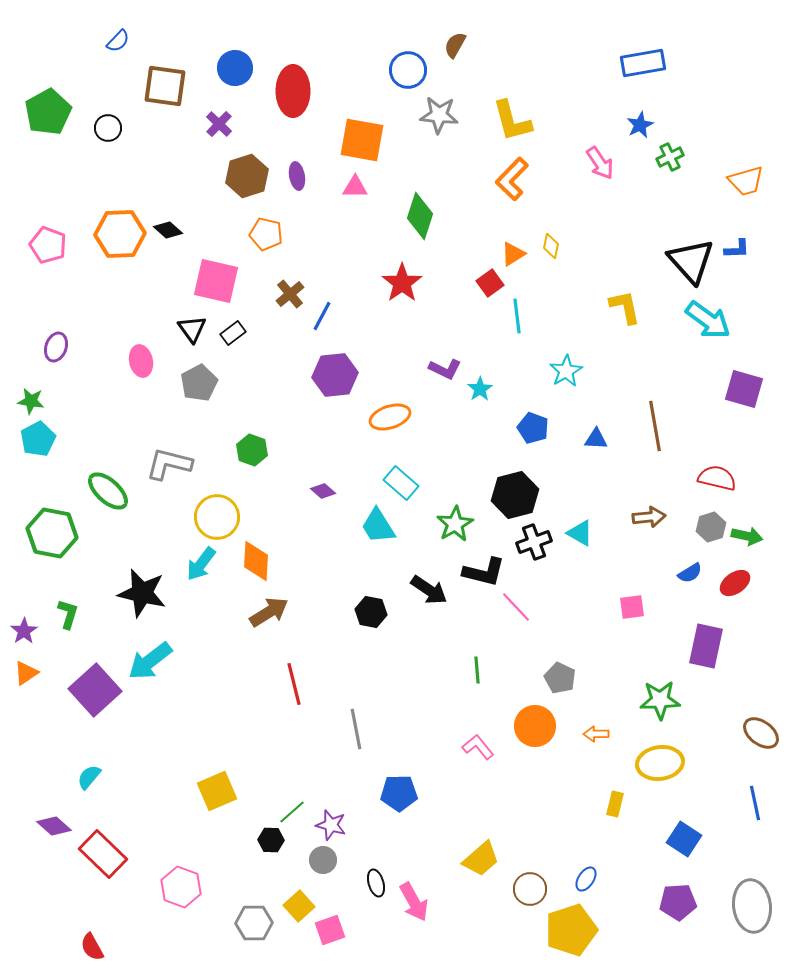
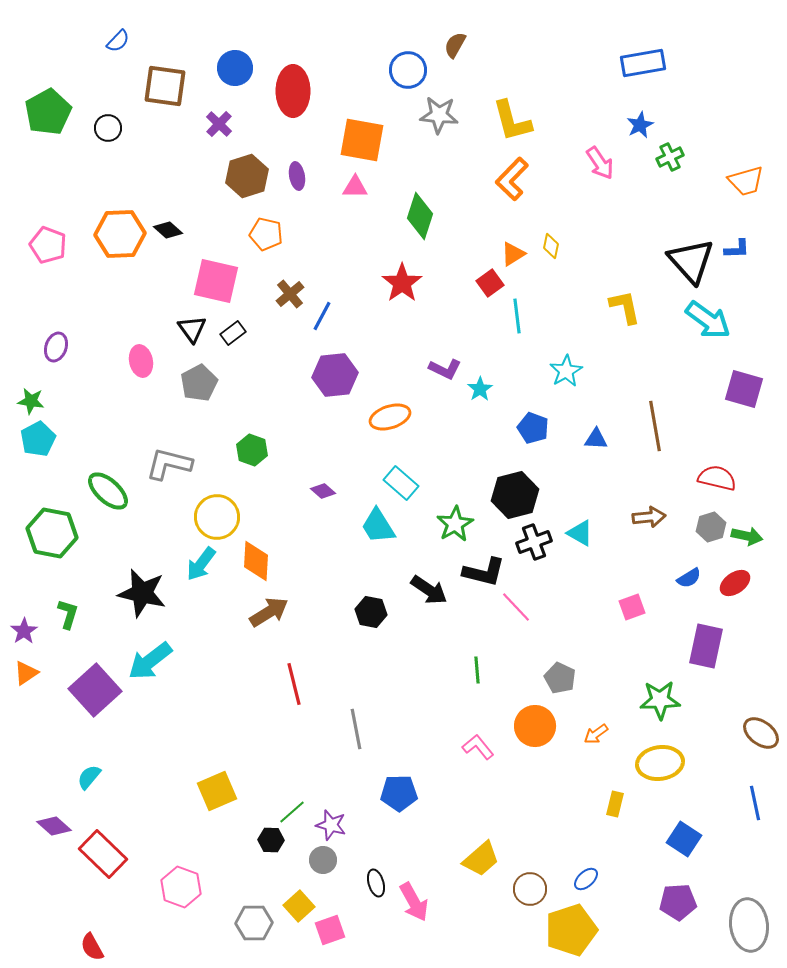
blue semicircle at (690, 573): moved 1 px left, 5 px down
pink square at (632, 607): rotated 12 degrees counterclockwise
orange arrow at (596, 734): rotated 35 degrees counterclockwise
blue ellipse at (586, 879): rotated 15 degrees clockwise
gray ellipse at (752, 906): moved 3 px left, 19 px down
